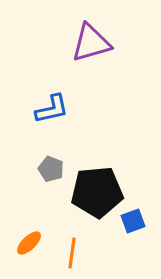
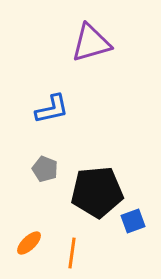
gray pentagon: moved 6 px left
